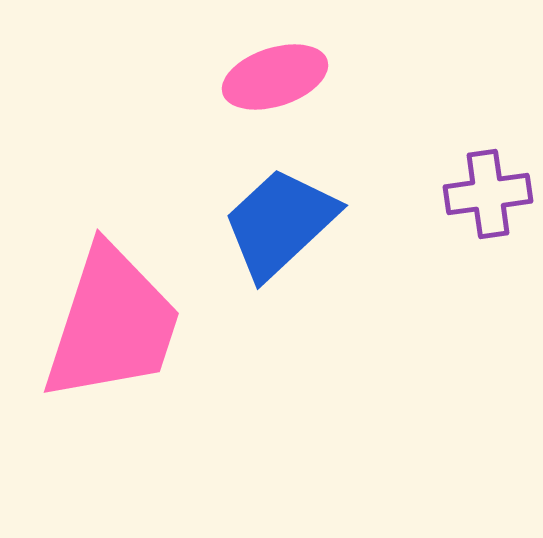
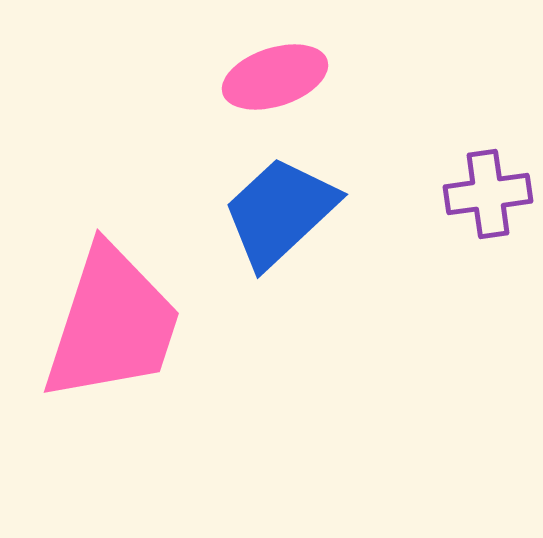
blue trapezoid: moved 11 px up
